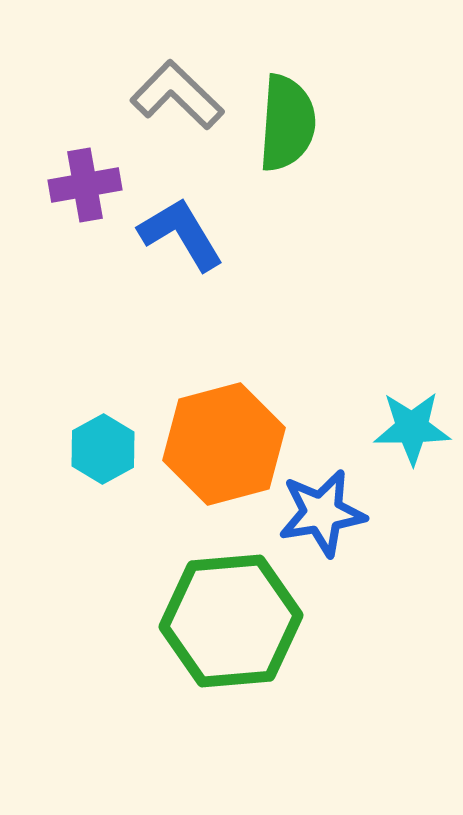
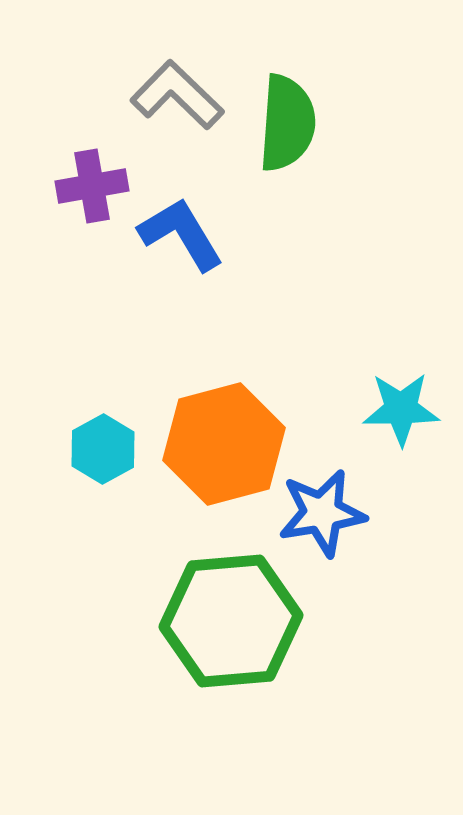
purple cross: moved 7 px right, 1 px down
cyan star: moved 11 px left, 19 px up
